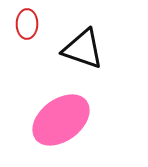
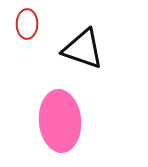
pink ellipse: moved 1 px left, 1 px down; rotated 58 degrees counterclockwise
